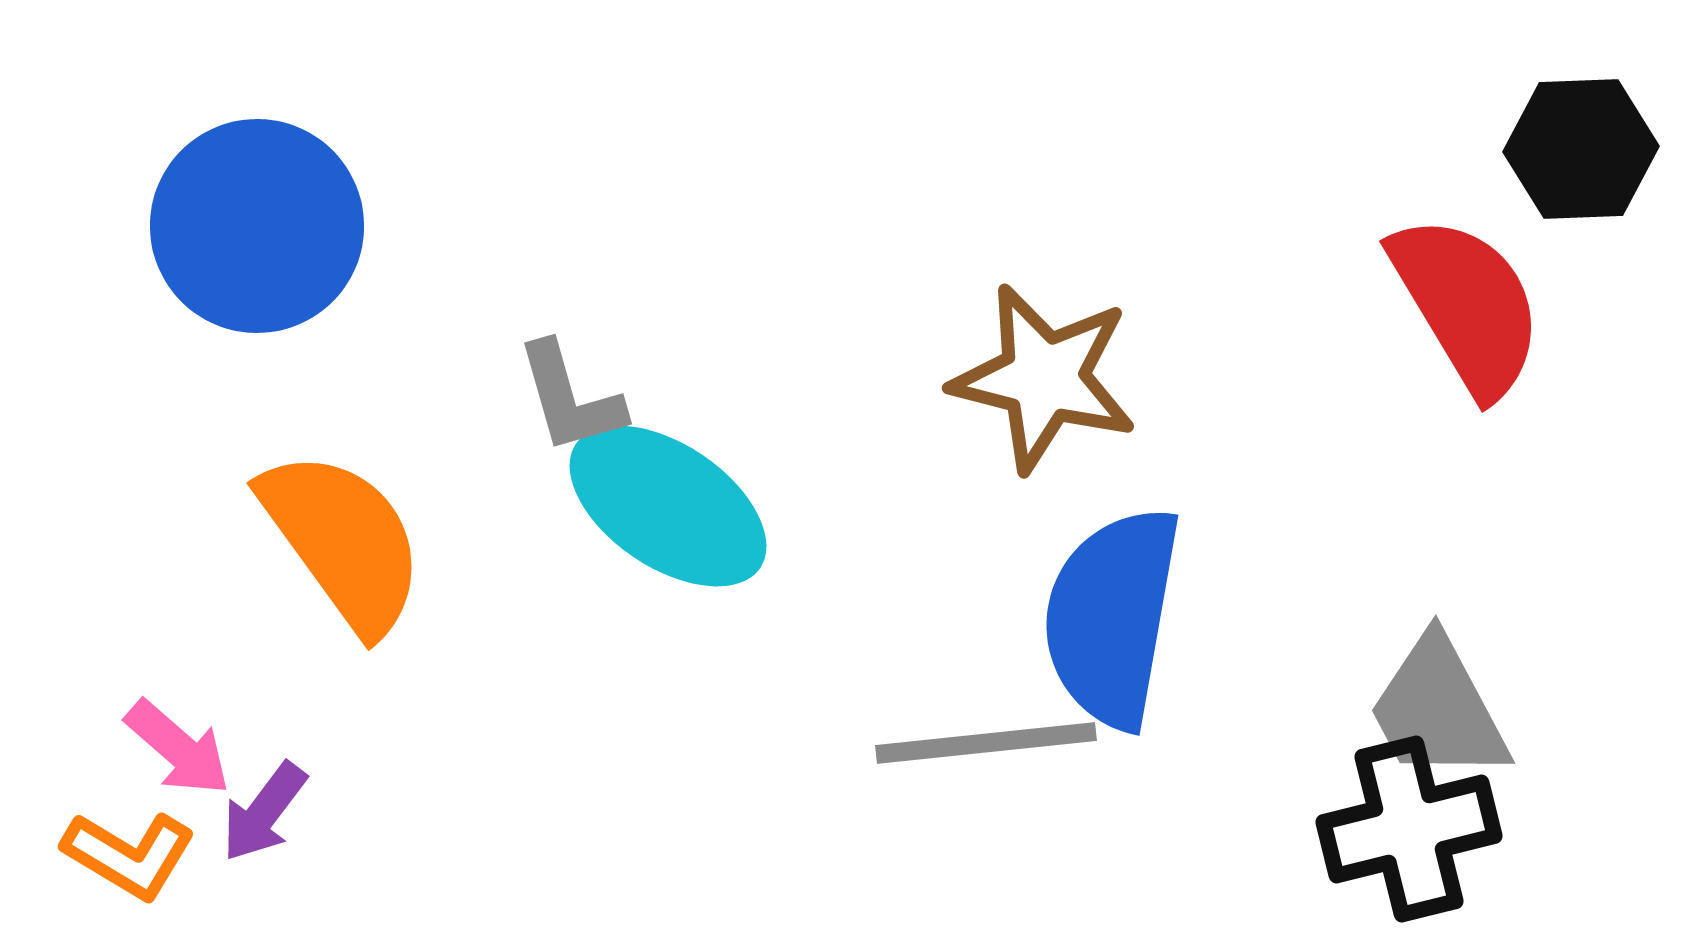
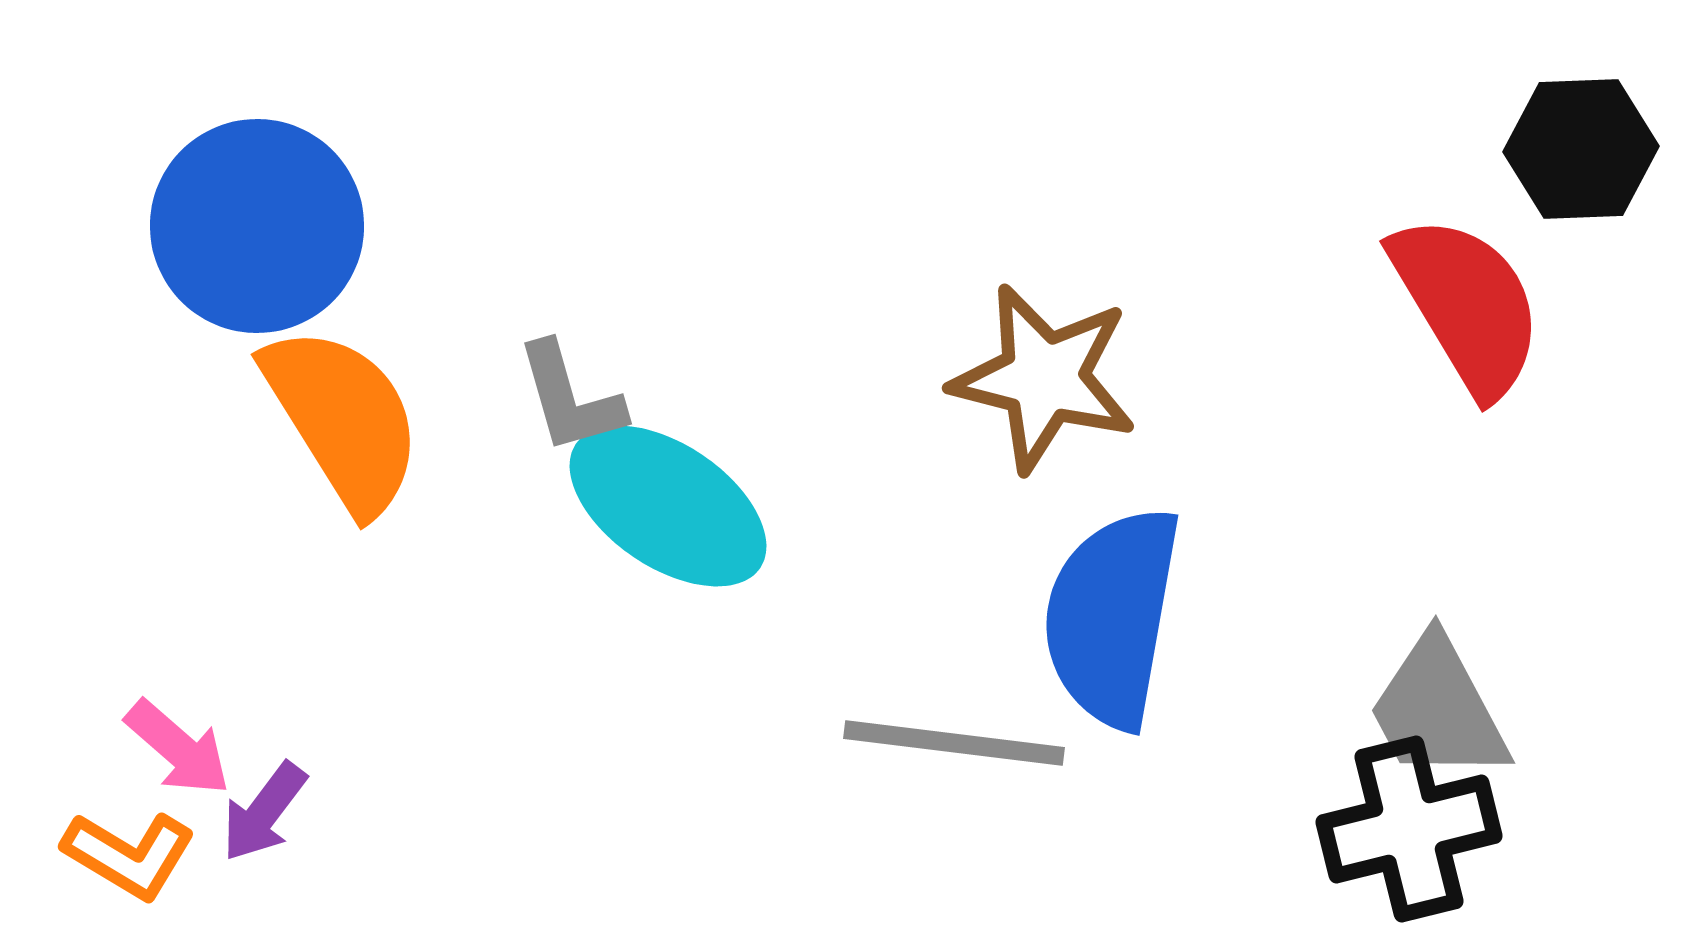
orange semicircle: moved 122 px up; rotated 4 degrees clockwise
gray line: moved 32 px left; rotated 13 degrees clockwise
